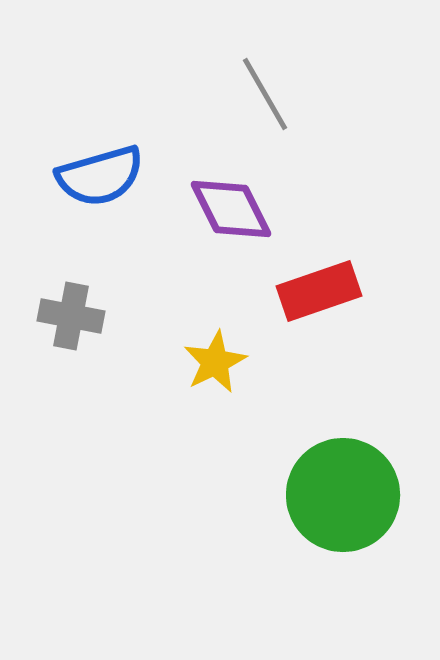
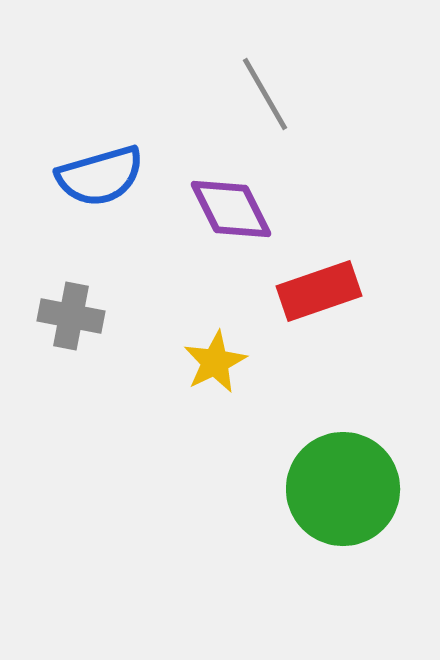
green circle: moved 6 px up
